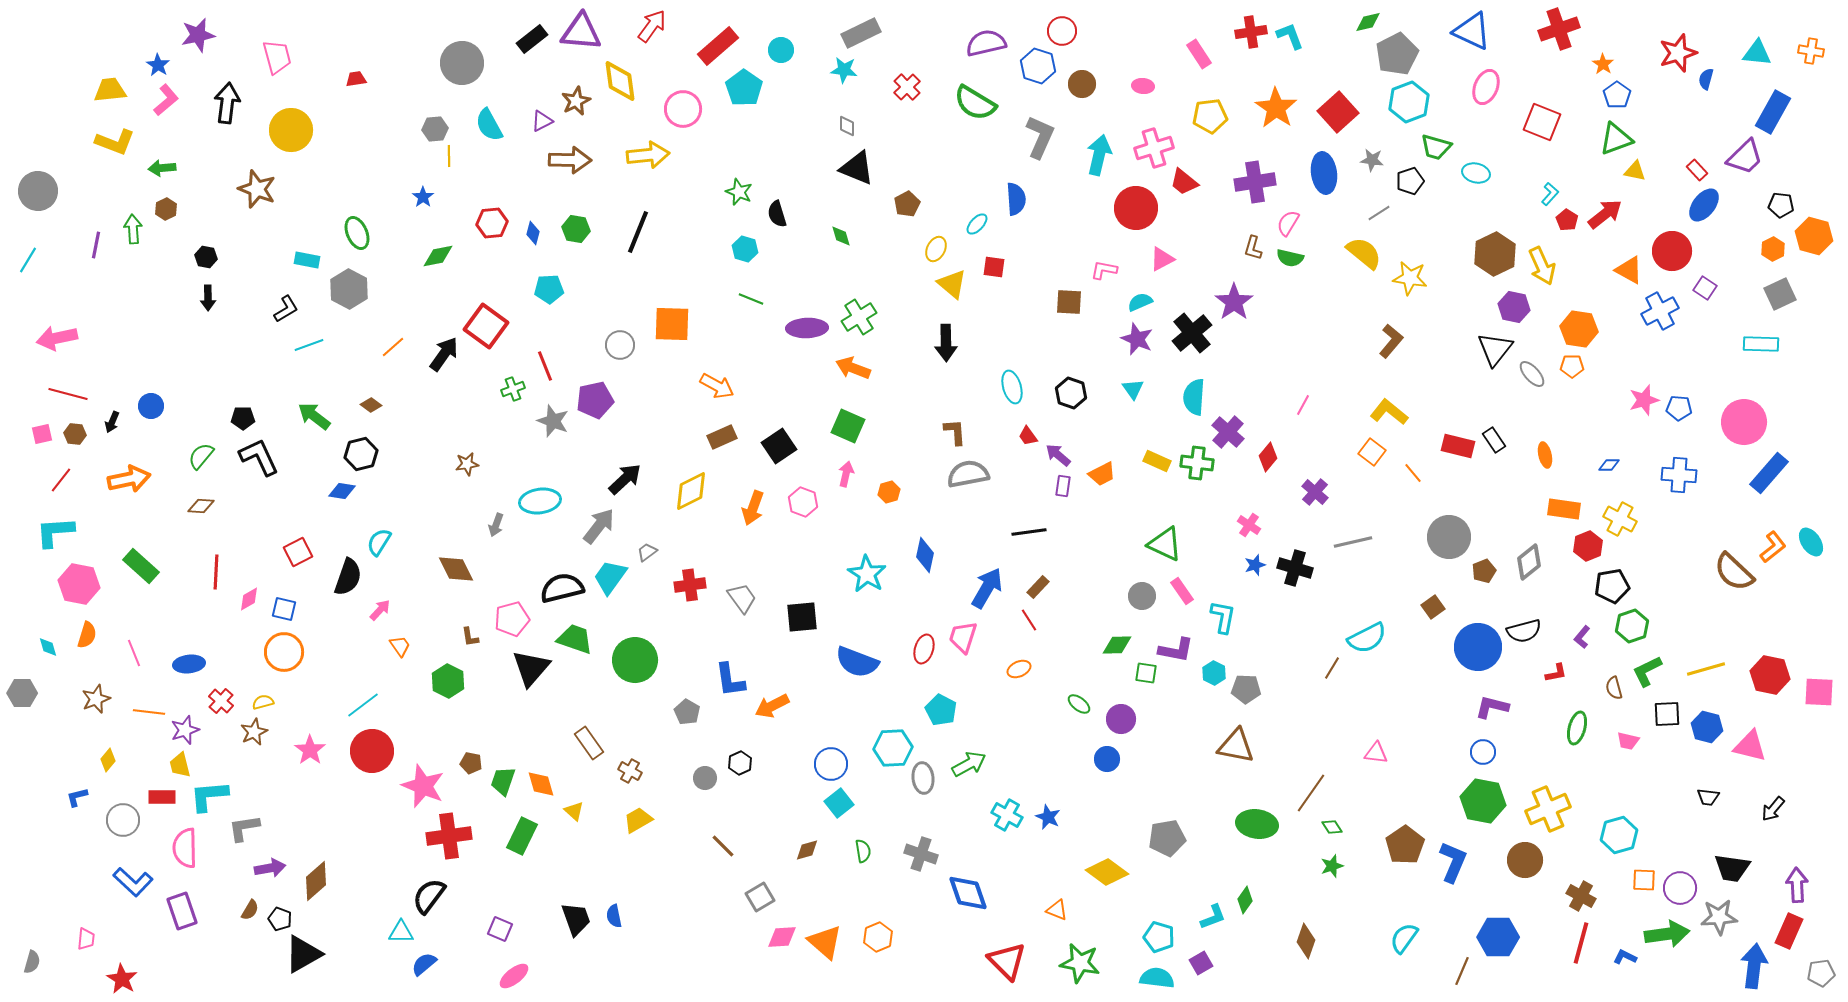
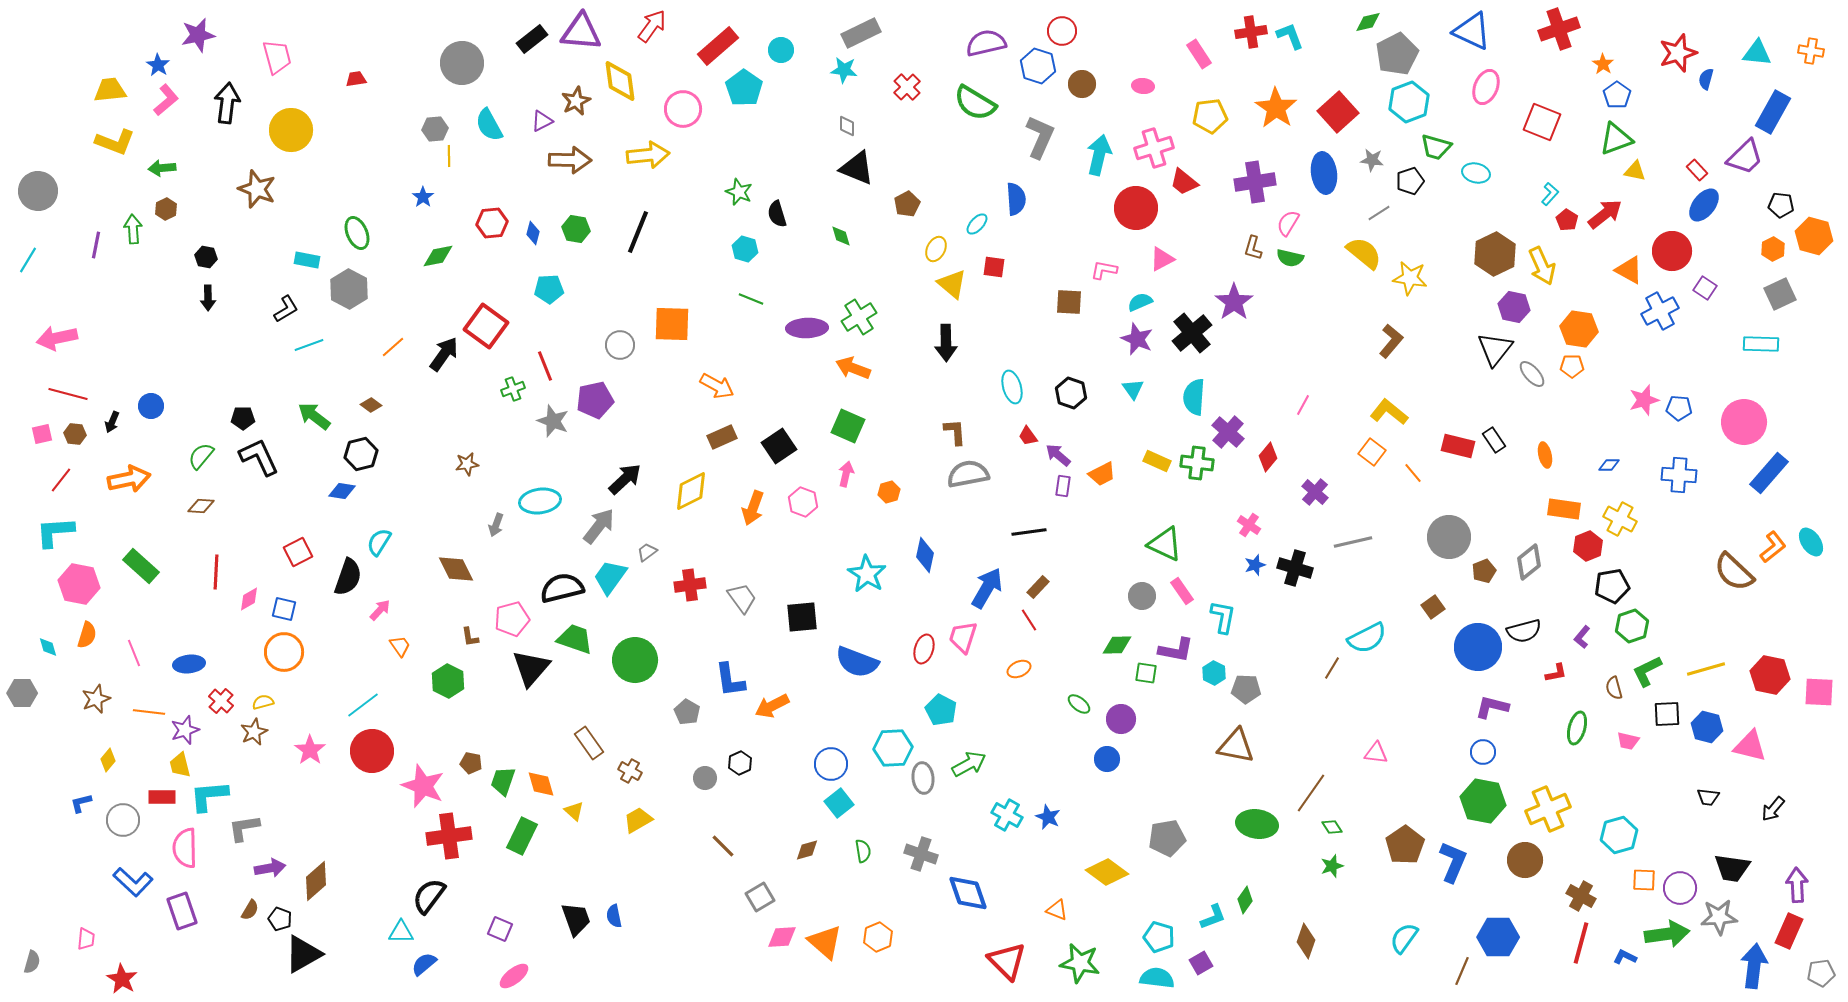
blue L-shape at (77, 797): moved 4 px right, 6 px down
